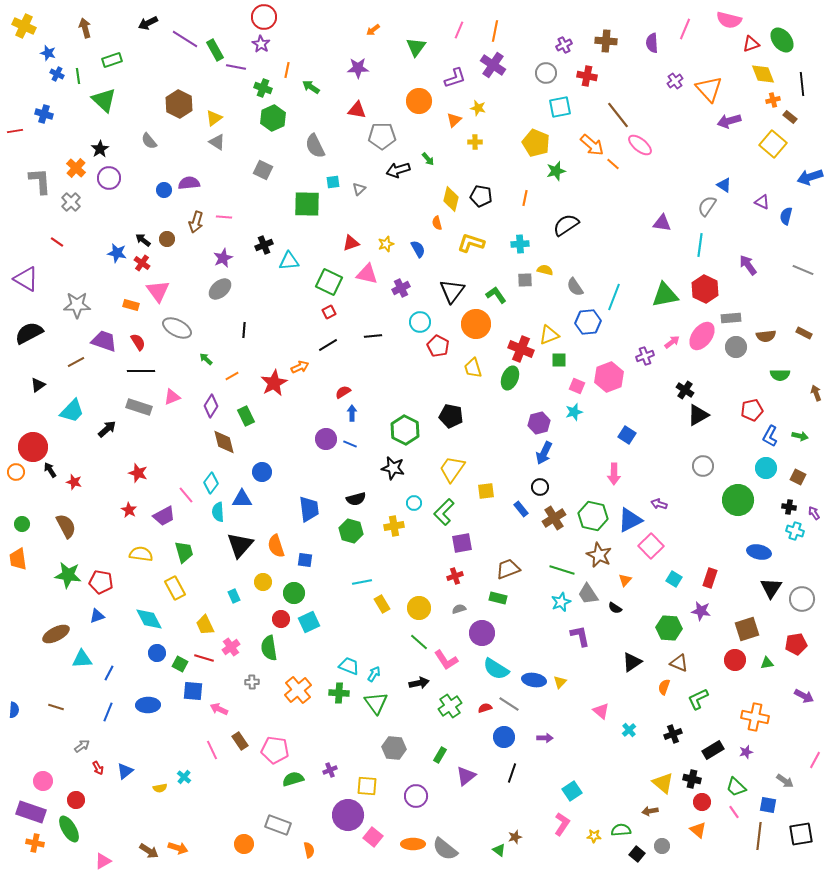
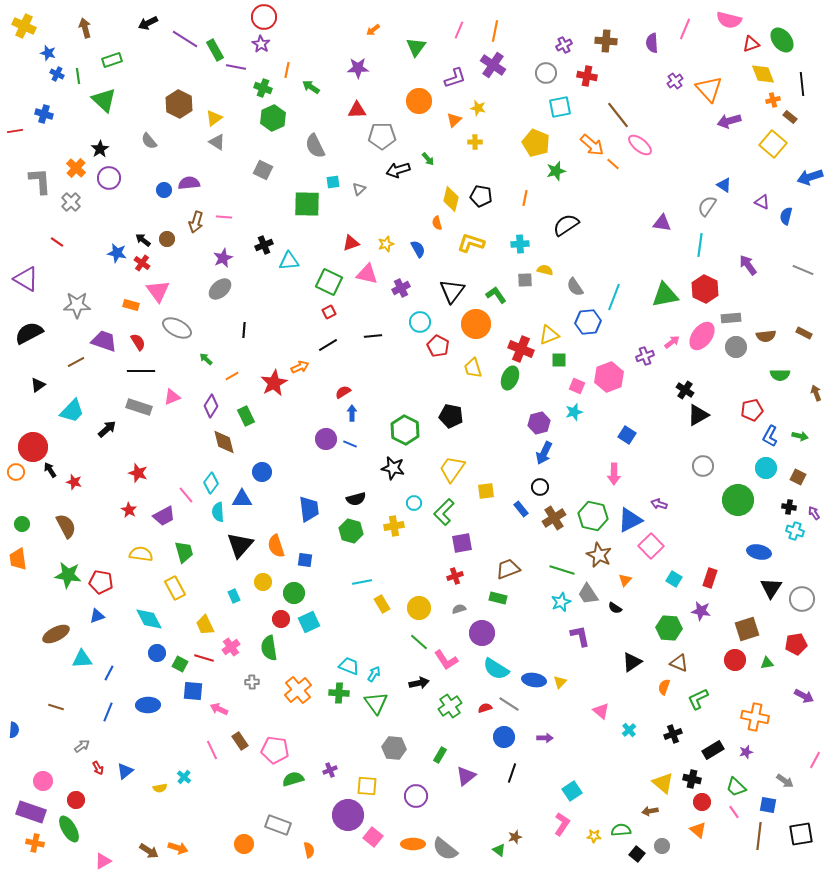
red triangle at (357, 110): rotated 12 degrees counterclockwise
blue semicircle at (14, 710): moved 20 px down
